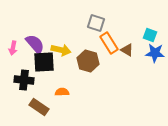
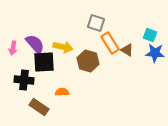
orange rectangle: moved 1 px right
yellow arrow: moved 2 px right, 3 px up
